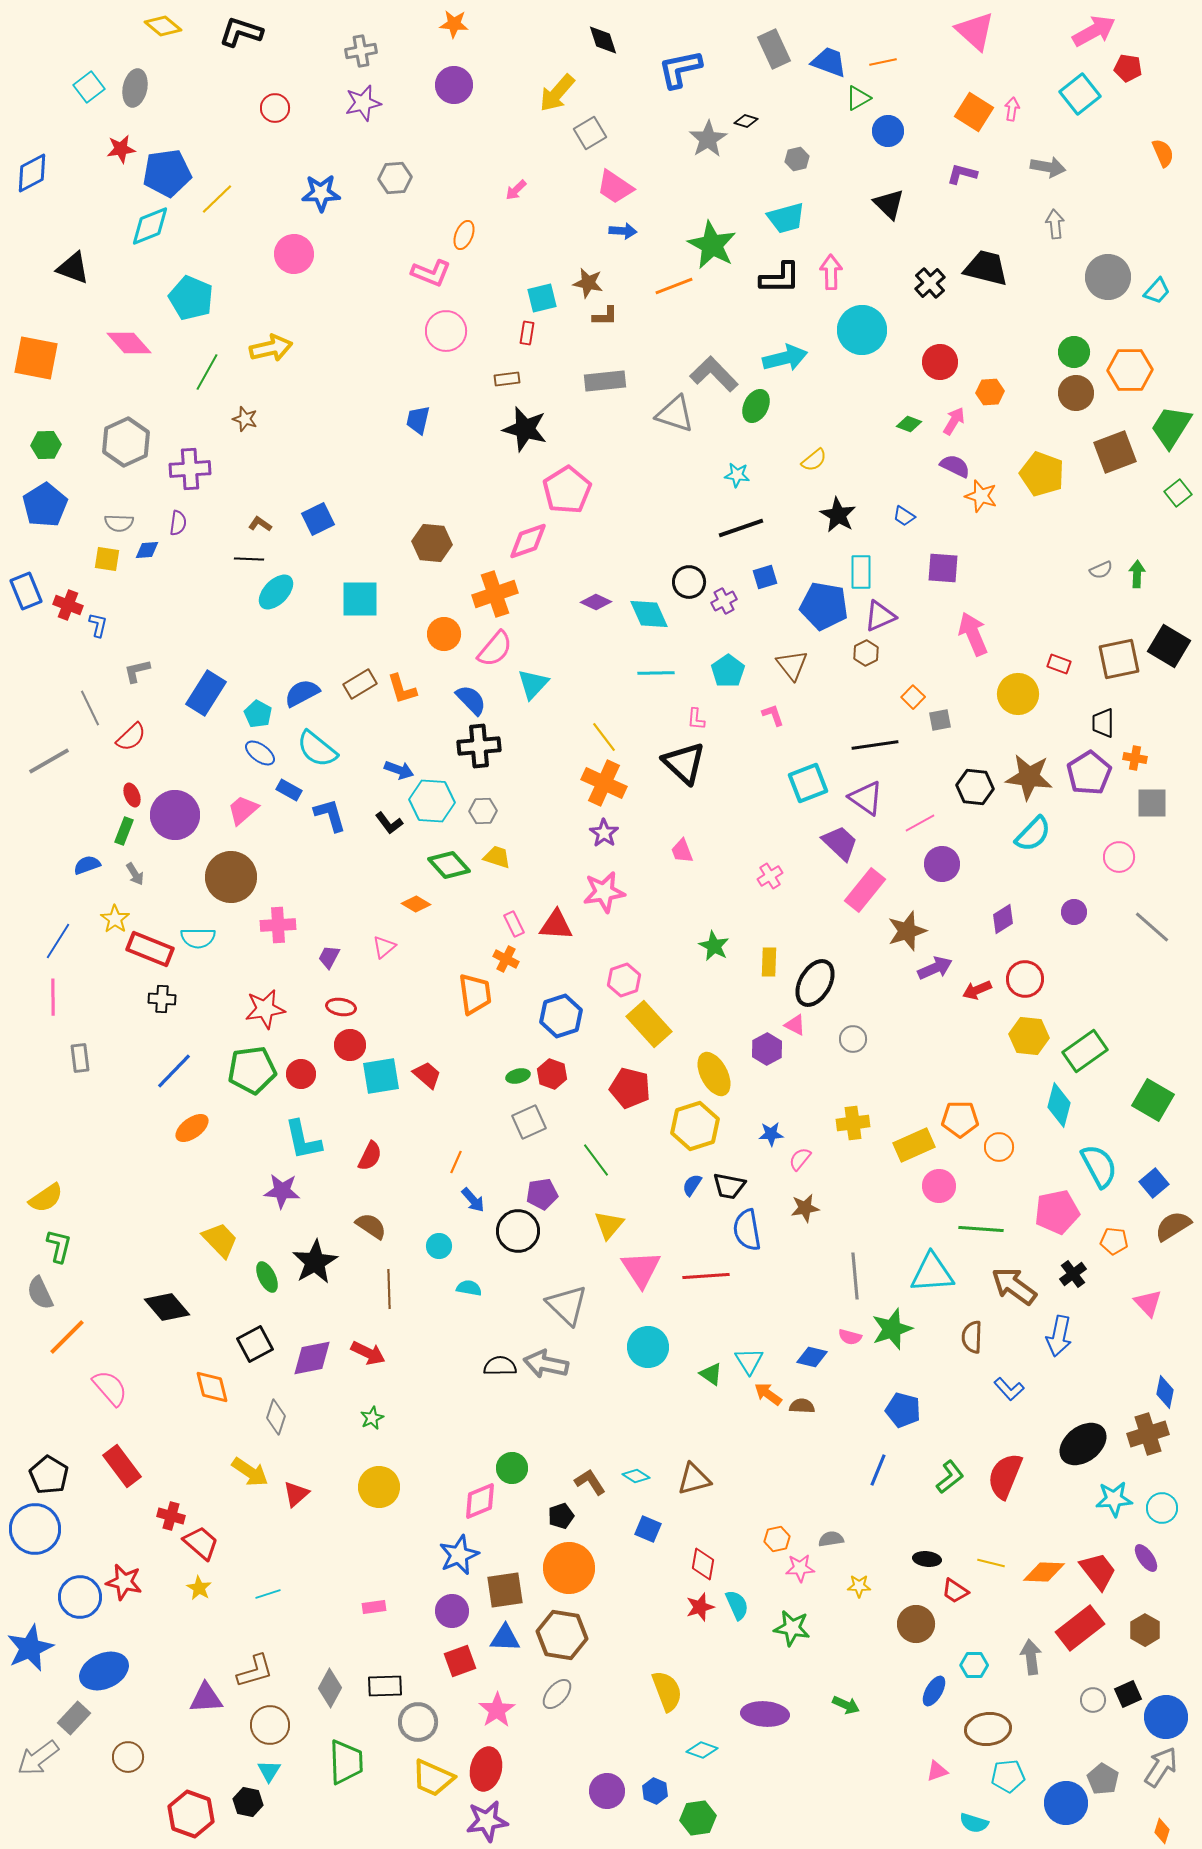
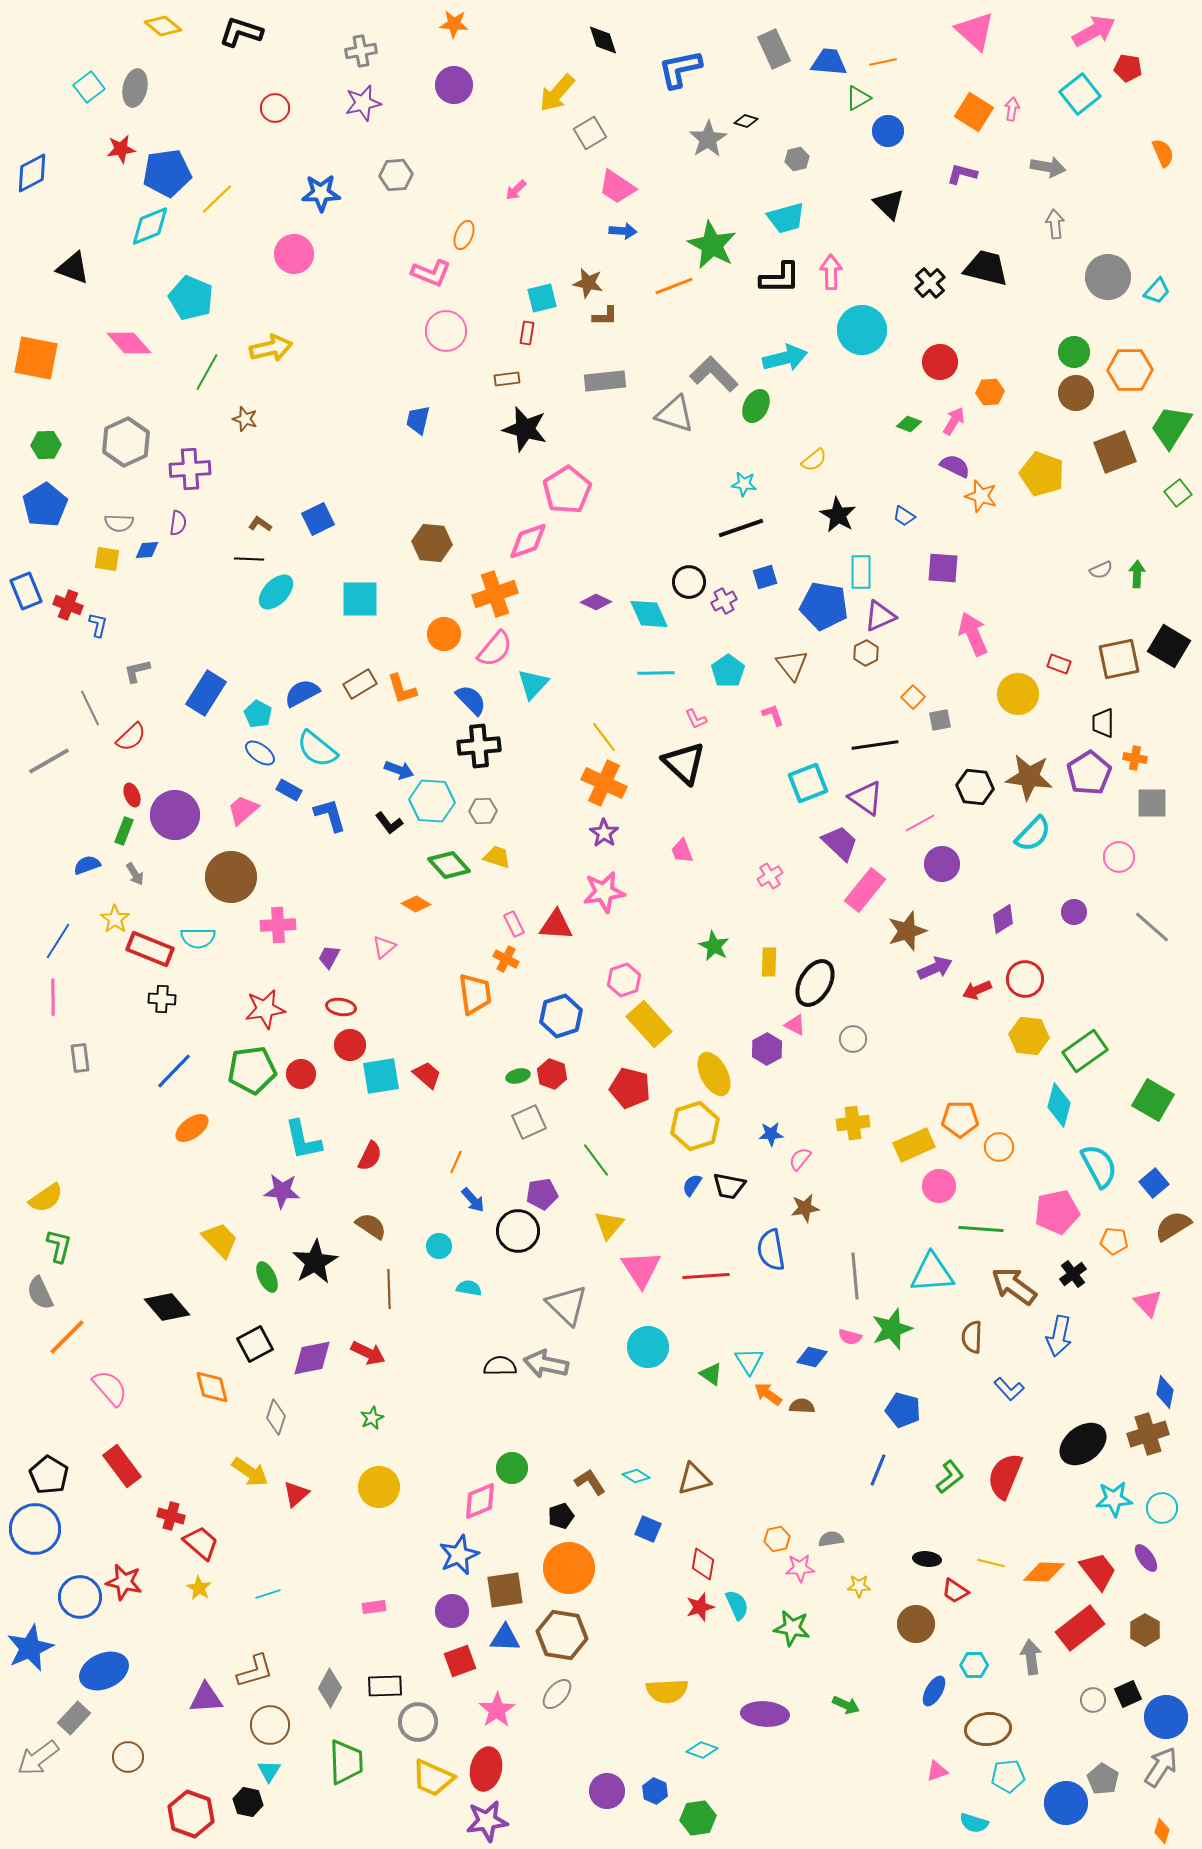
blue trapezoid at (829, 62): rotated 15 degrees counterclockwise
gray hexagon at (395, 178): moved 1 px right, 3 px up
pink trapezoid at (615, 187): moved 2 px right
cyan star at (737, 475): moved 7 px right, 9 px down
pink L-shape at (696, 719): rotated 30 degrees counterclockwise
blue semicircle at (747, 1230): moved 24 px right, 20 px down
yellow semicircle at (667, 1691): rotated 108 degrees clockwise
